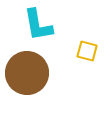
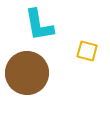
cyan L-shape: moved 1 px right
